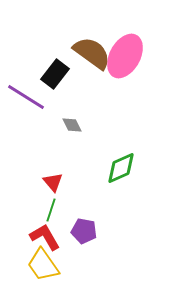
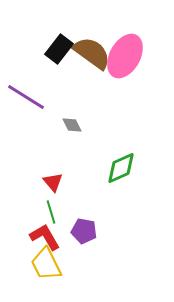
black rectangle: moved 4 px right, 25 px up
green line: moved 2 px down; rotated 35 degrees counterclockwise
yellow trapezoid: moved 3 px right, 1 px up; rotated 9 degrees clockwise
